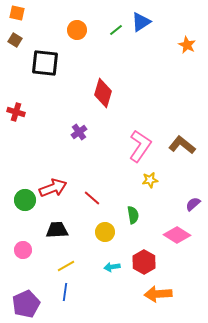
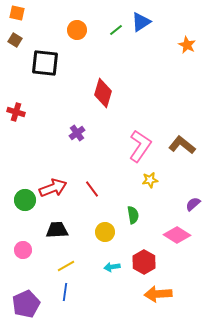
purple cross: moved 2 px left, 1 px down
red line: moved 9 px up; rotated 12 degrees clockwise
